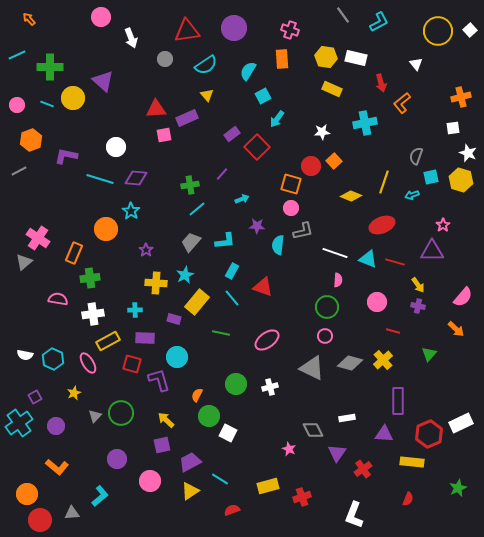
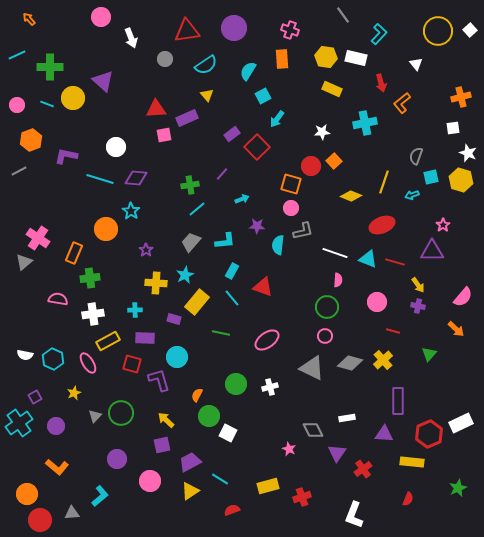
cyan L-shape at (379, 22): moved 12 px down; rotated 20 degrees counterclockwise
